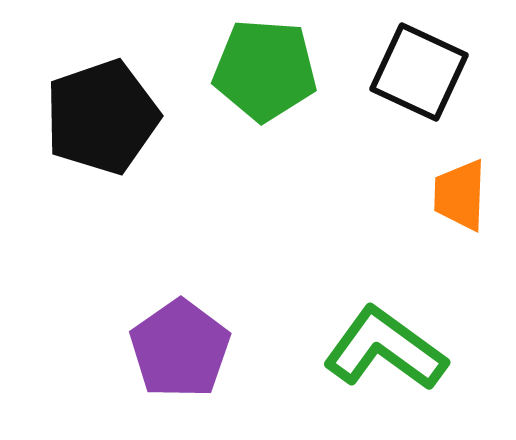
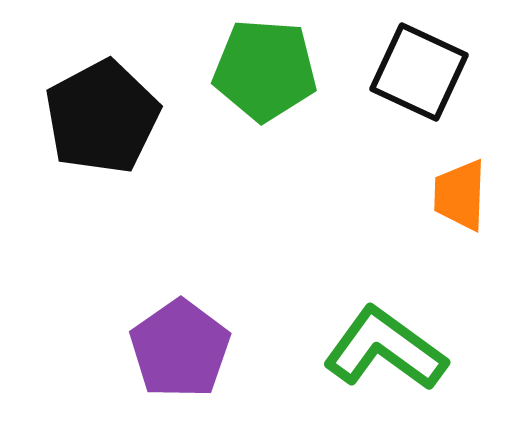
black pentagon: rotated 9 degrees counterclockwise
